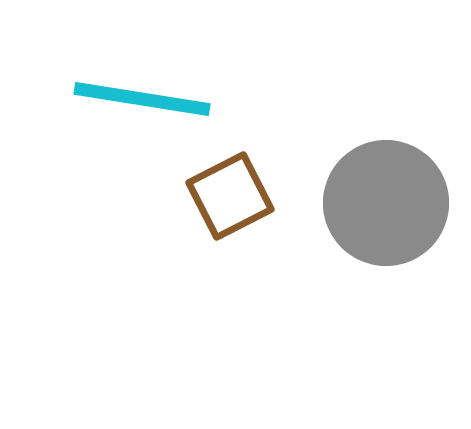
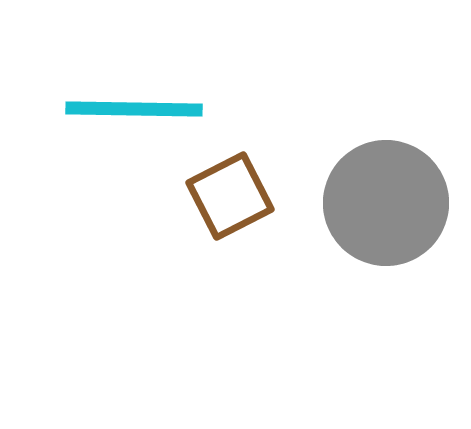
cyan line: moved 8 px left, 10 px down; rotated 8 degrees counterclockwise
